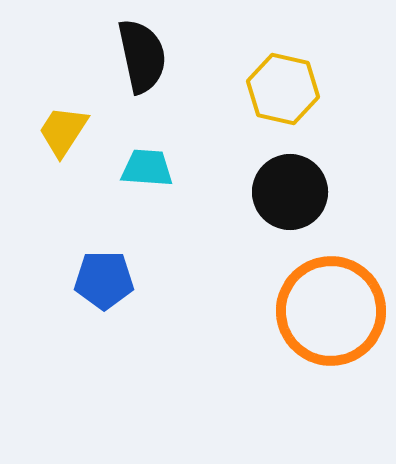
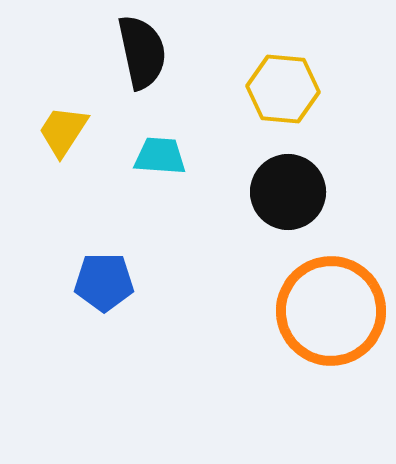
black semicircle: moved 4 px up
yellow hexagon: rotated 8 degrees counterclockwise
cyan trapezoid: moved 13 px right, 12 px up
black circle: moved 2 px left
blue pentagon: moved 2 px down
